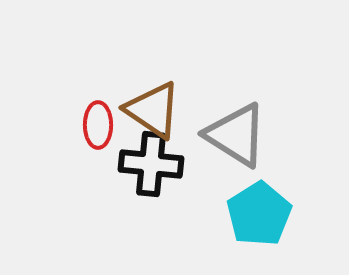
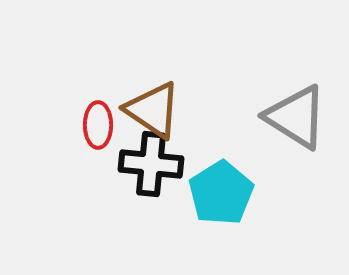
gray triangle: moved 60 px right, 18 px up
cyan pentagon: moved 38 px left, 21 px up
